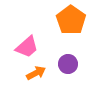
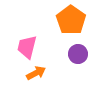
pink trapezoid: rotated 145 degrees clockwise
purple circle: moved 10 px right, 10 px up
